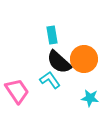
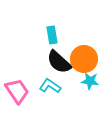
cyan L-shape: moved 6 px down; rotated 20 degrees counterclockwise
cyan star: moved 17 px up
